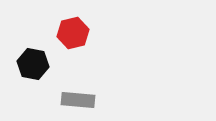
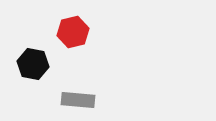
red hexagon: moved 1 px up
